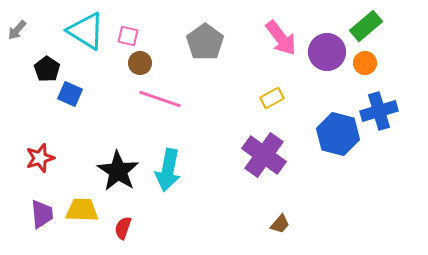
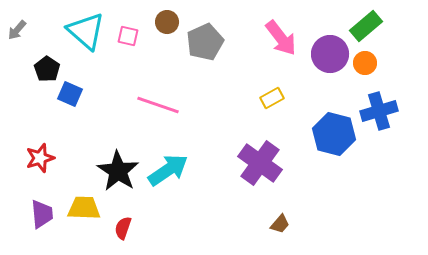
cyan triangle: rotated 9 degrees clockwise
gray pentagon: rotated 12 degrees clockwise
purple circle: moved 3 px right, 2 px down
brown circle: moved 27 px right, 41 px up
pink line: moved 2 px left, 6 px down
blue hexagon: moved 4 px left
purple cross: moved 4 px left, 8 px down
cyan arrow: rotated 135 degrees counterclockwise
yellow trapezoid: moved 2 px right, 2 px up
